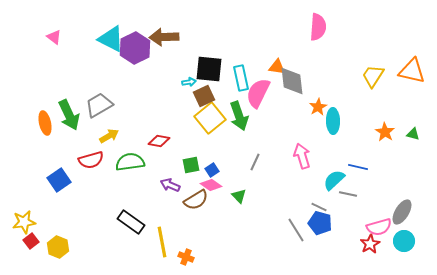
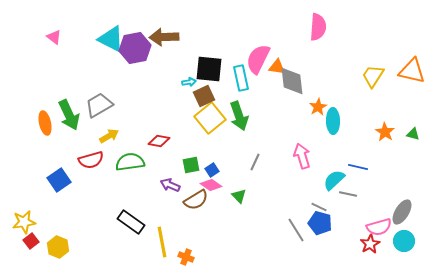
purple hexagon at (135, 48): rotated 16 degrees clockwise
pink semicircle at (258, 93): moved 34 px up
